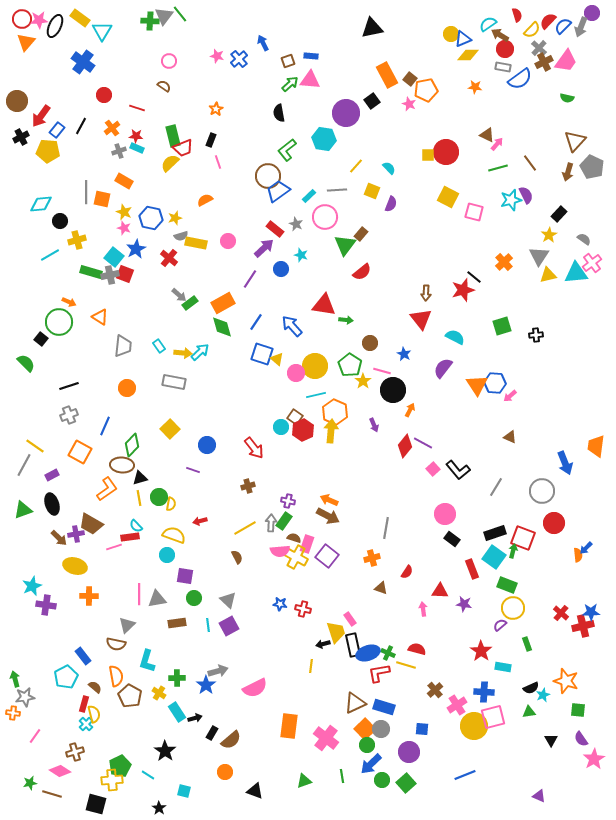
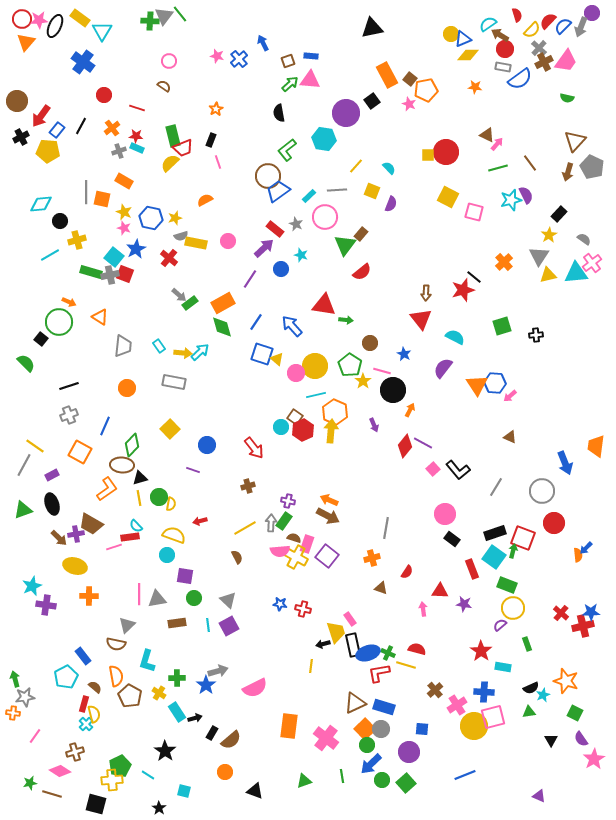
green square at (578, 710): moved 3 px left, 3 px down; rotated 21 degrees clockwise
